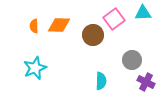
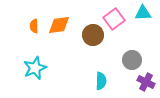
orange diamond: rotated 10 degrees counterclockwise
